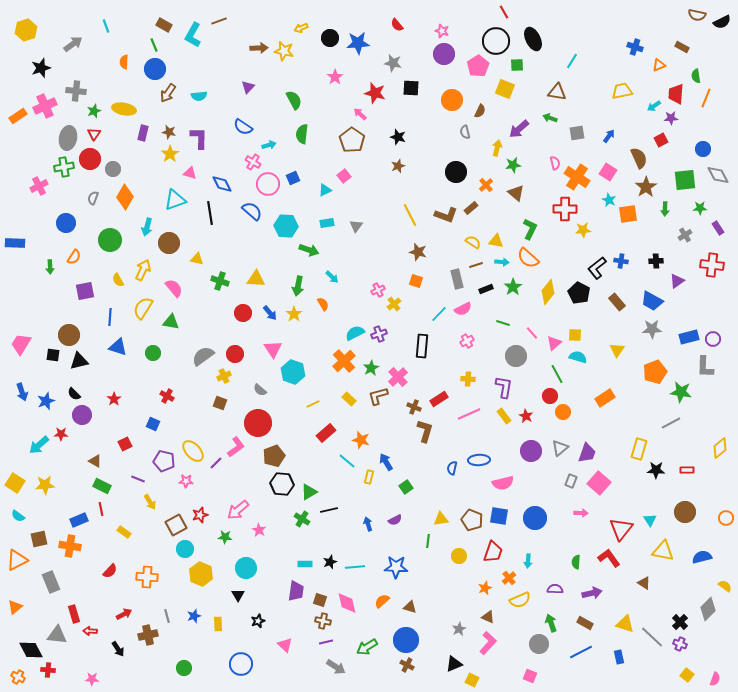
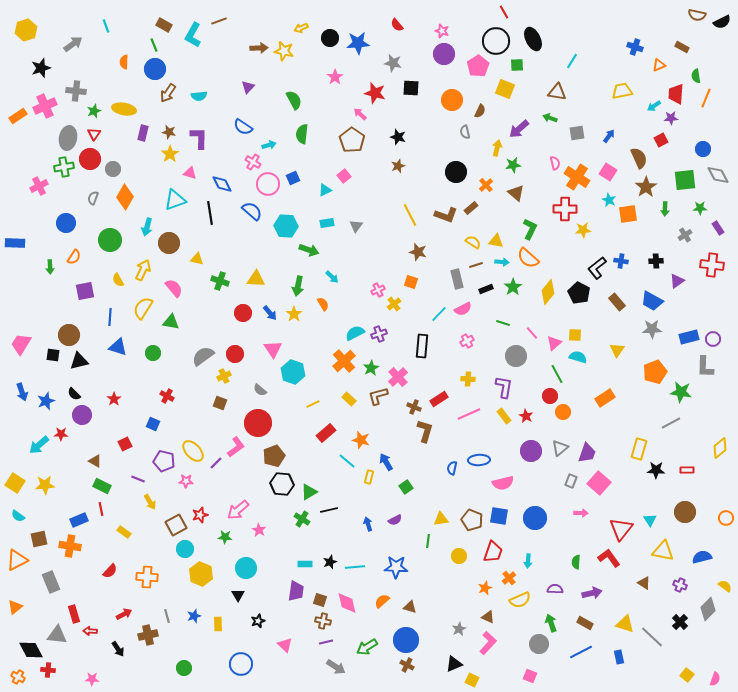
orange square at (416, 281): moved 5 px left, 1 px down
purple cross at (680, 644): moved 59 px up
